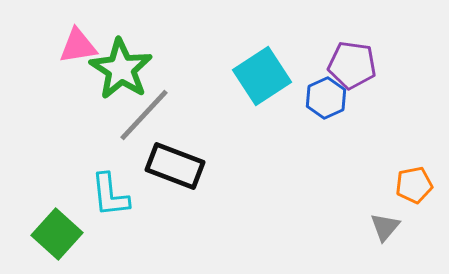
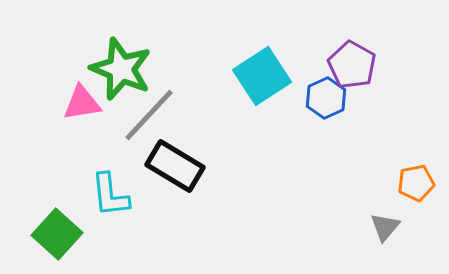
pink triangle: moved 4 px right, 57 px down
purple pentagon: rotated 21 degrees clockwise
green star: rotated 10 degrees counterclockwise
gray line: moved 5 px right
black rectangle: rotated 10 degrees clockwise
orange pentagon: moved 2 px right, 2 px up
